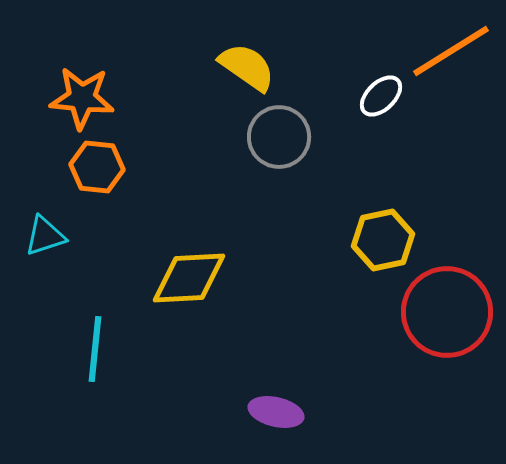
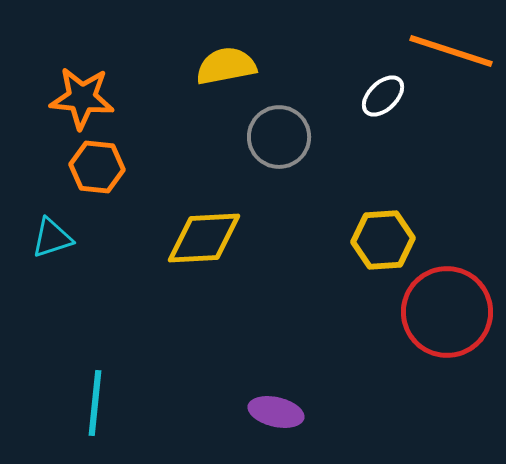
orange line: rotated 50 degrees clockwise
yellow semicircle: moved 21 px left, 1 px up; rotated 46 degrees counterclockwise
white ellipse: moved 2 px right
cyan triangle: moved 7 px right, 2 px down
yellow hexagon: rotated 8 degrees clockwise
yellow diamond: moved 15 px right, 40 px up
cyan line: moved 54 px down
